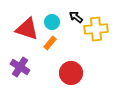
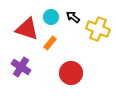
black arrow: moved 3 px left
cyan circle: moved 1 px left, 5 px up
yellow cross: moved 2 px right; rotated 25 degrees clockwise
purple cross: moved 1 px right
